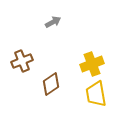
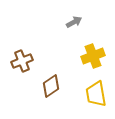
gray arrow: moved 21 px right
yellow cross: moved 1 px right, 8 px up
brown diamond: moved 2 px down
